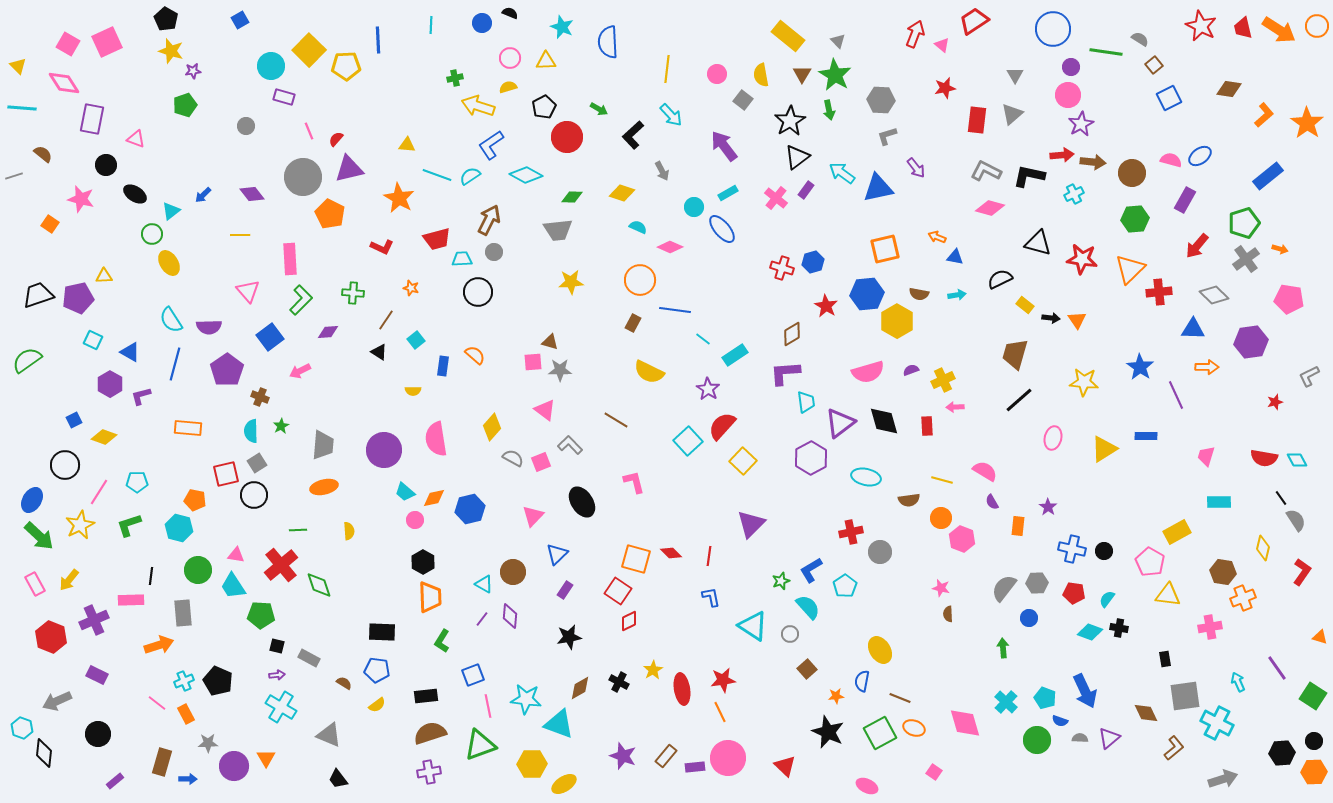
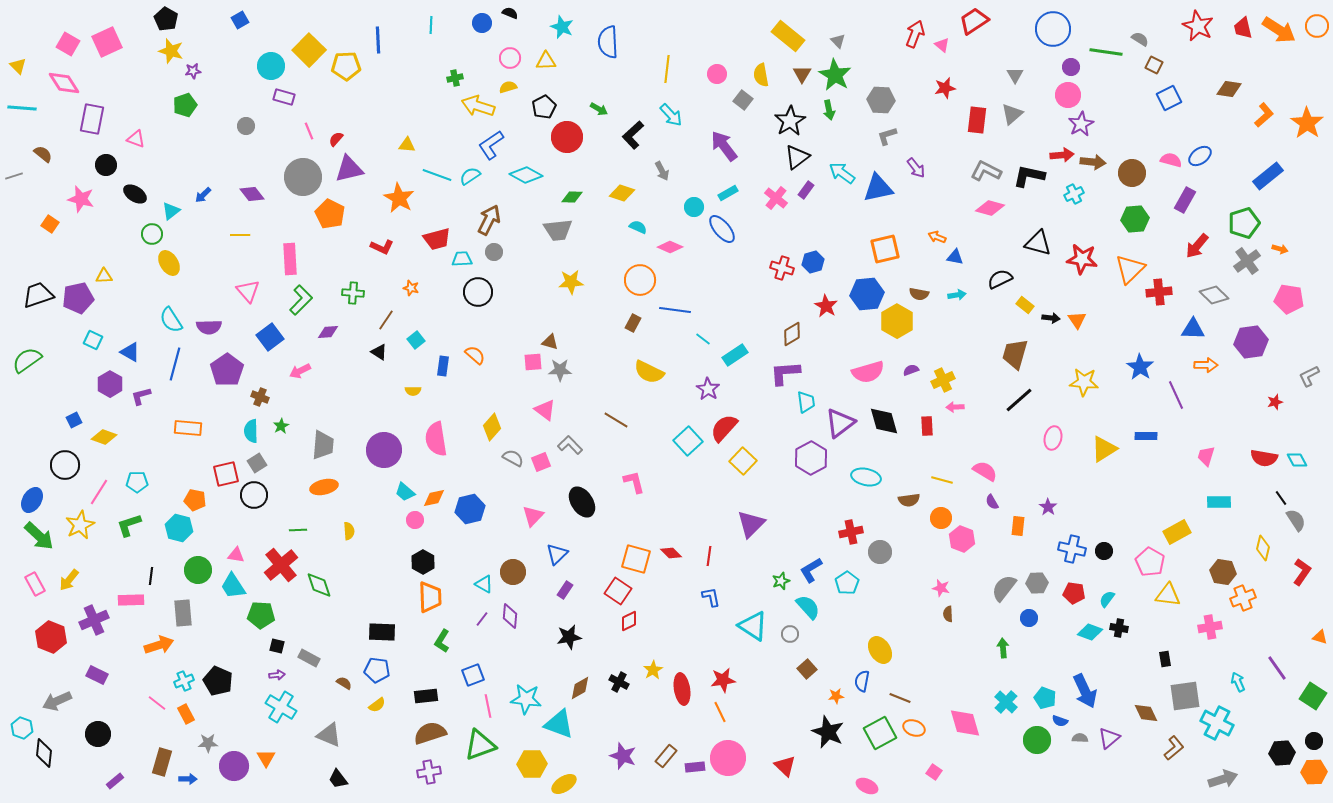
red star at (1201, 26): moved 3 px left
brown square at (1154, 65): rotated 24 degrees counterclockwise
gray cross at (1246, 259): moved 1 px right, 2 px down
orange arrow at (1207, 367): moved 1 px left, 2 px up
red semicircle at (722, 426): moved 2 px right, 2 px down
cyan pentagon at (845, 586): moved 2 px right, 3 px up
